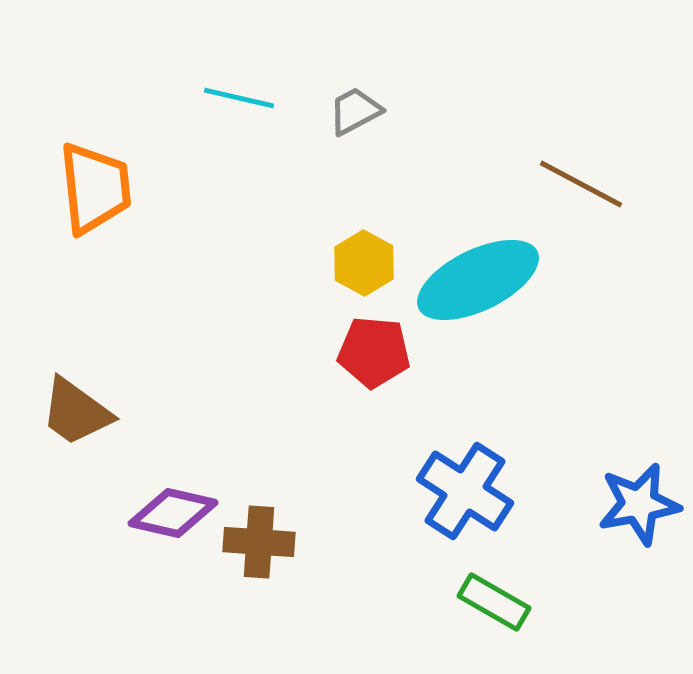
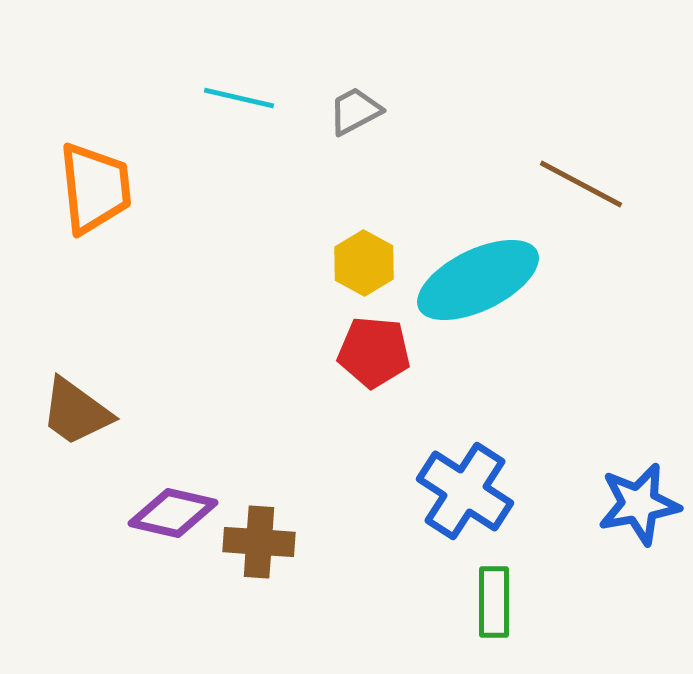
green rectangle: rotated 60 degrees clockwise
